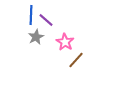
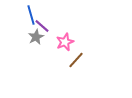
blue line: rotated 18 degrees counterclockwise
purple line: moved 4 px left, 6 px down
pink star: rotated 18 degrees clockwise
